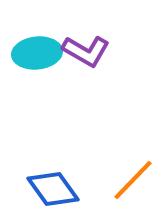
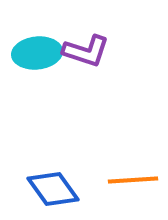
purple L-shape: rotated 12 degrees counterclockwise
orange line: rotated 42 degrees clockwise
